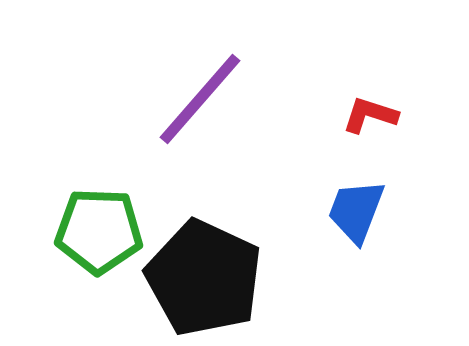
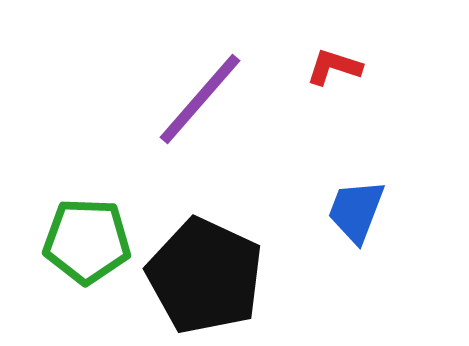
red L-shape: moved 36 px left, 48 px up
green pentagon: moved 12 px left, 10 px down
black pentagon: moved 1 px right, 2 px up
